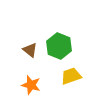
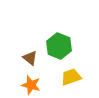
brown triangle: moved 8 px down
yellow trapezoid: moved 1 px down
